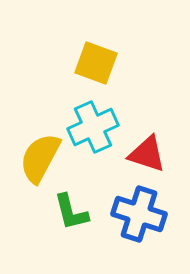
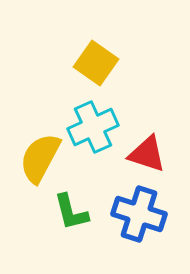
yellow square: rotated 15 degrees clockwise
